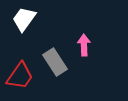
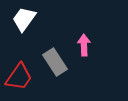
red trapezoid: moved 1 px left, 1 px down
